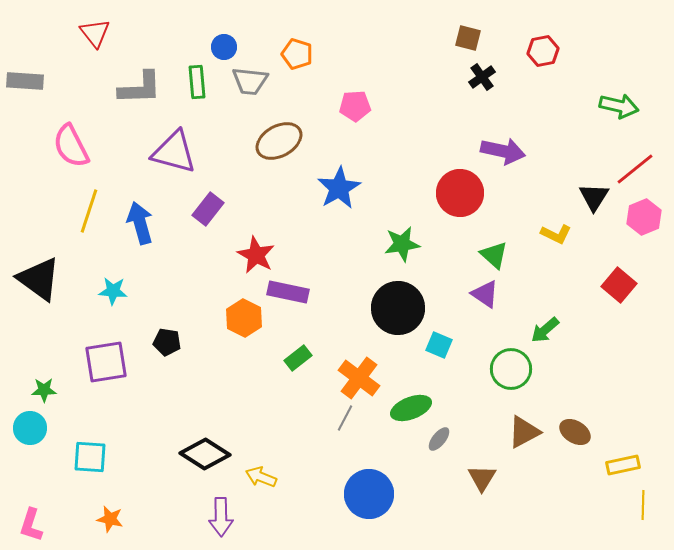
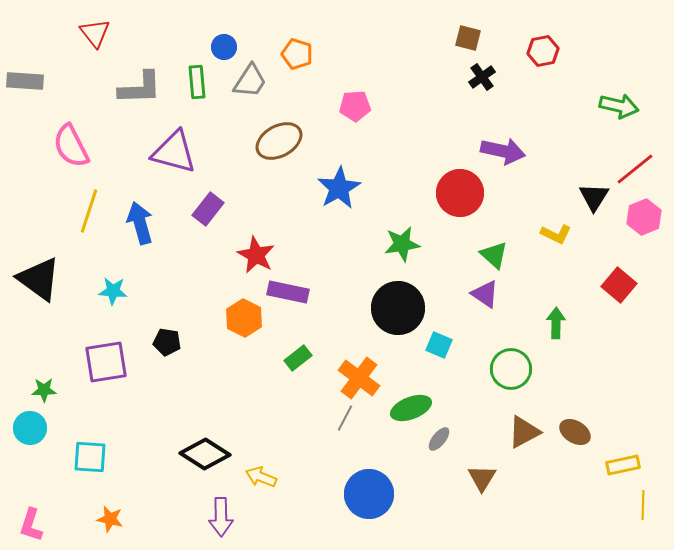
gray trapezoid at (250, 81): rotated 63 degrees counterclockwise
green arrow at (545, 330): moved 11 px right, 7 px up; rotated 132 degrees clockwise
